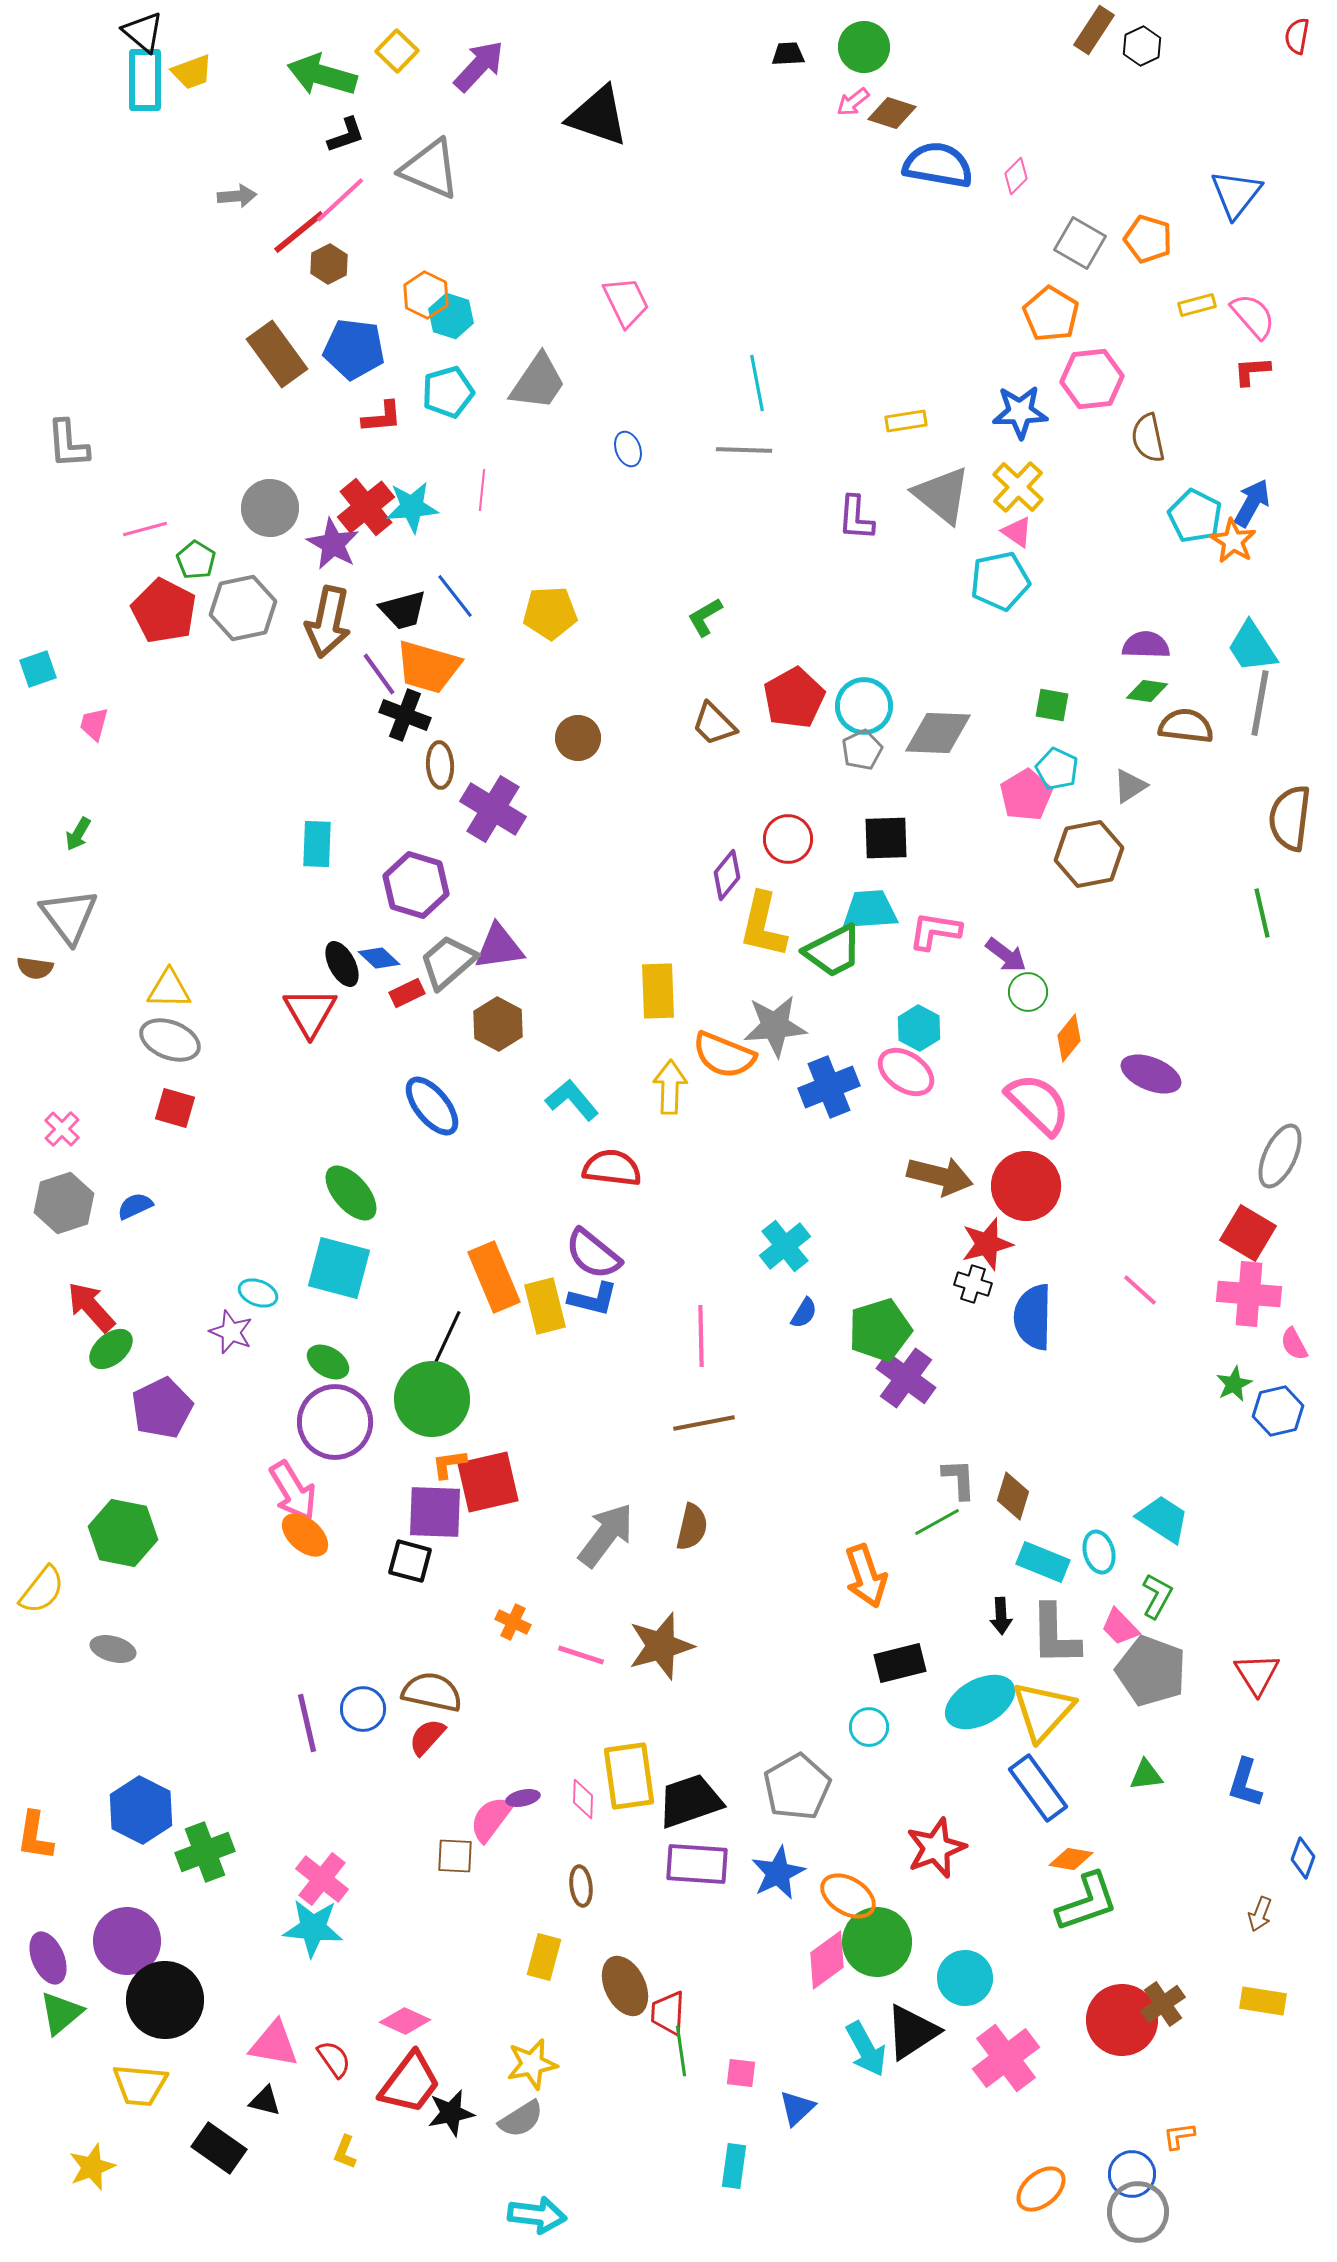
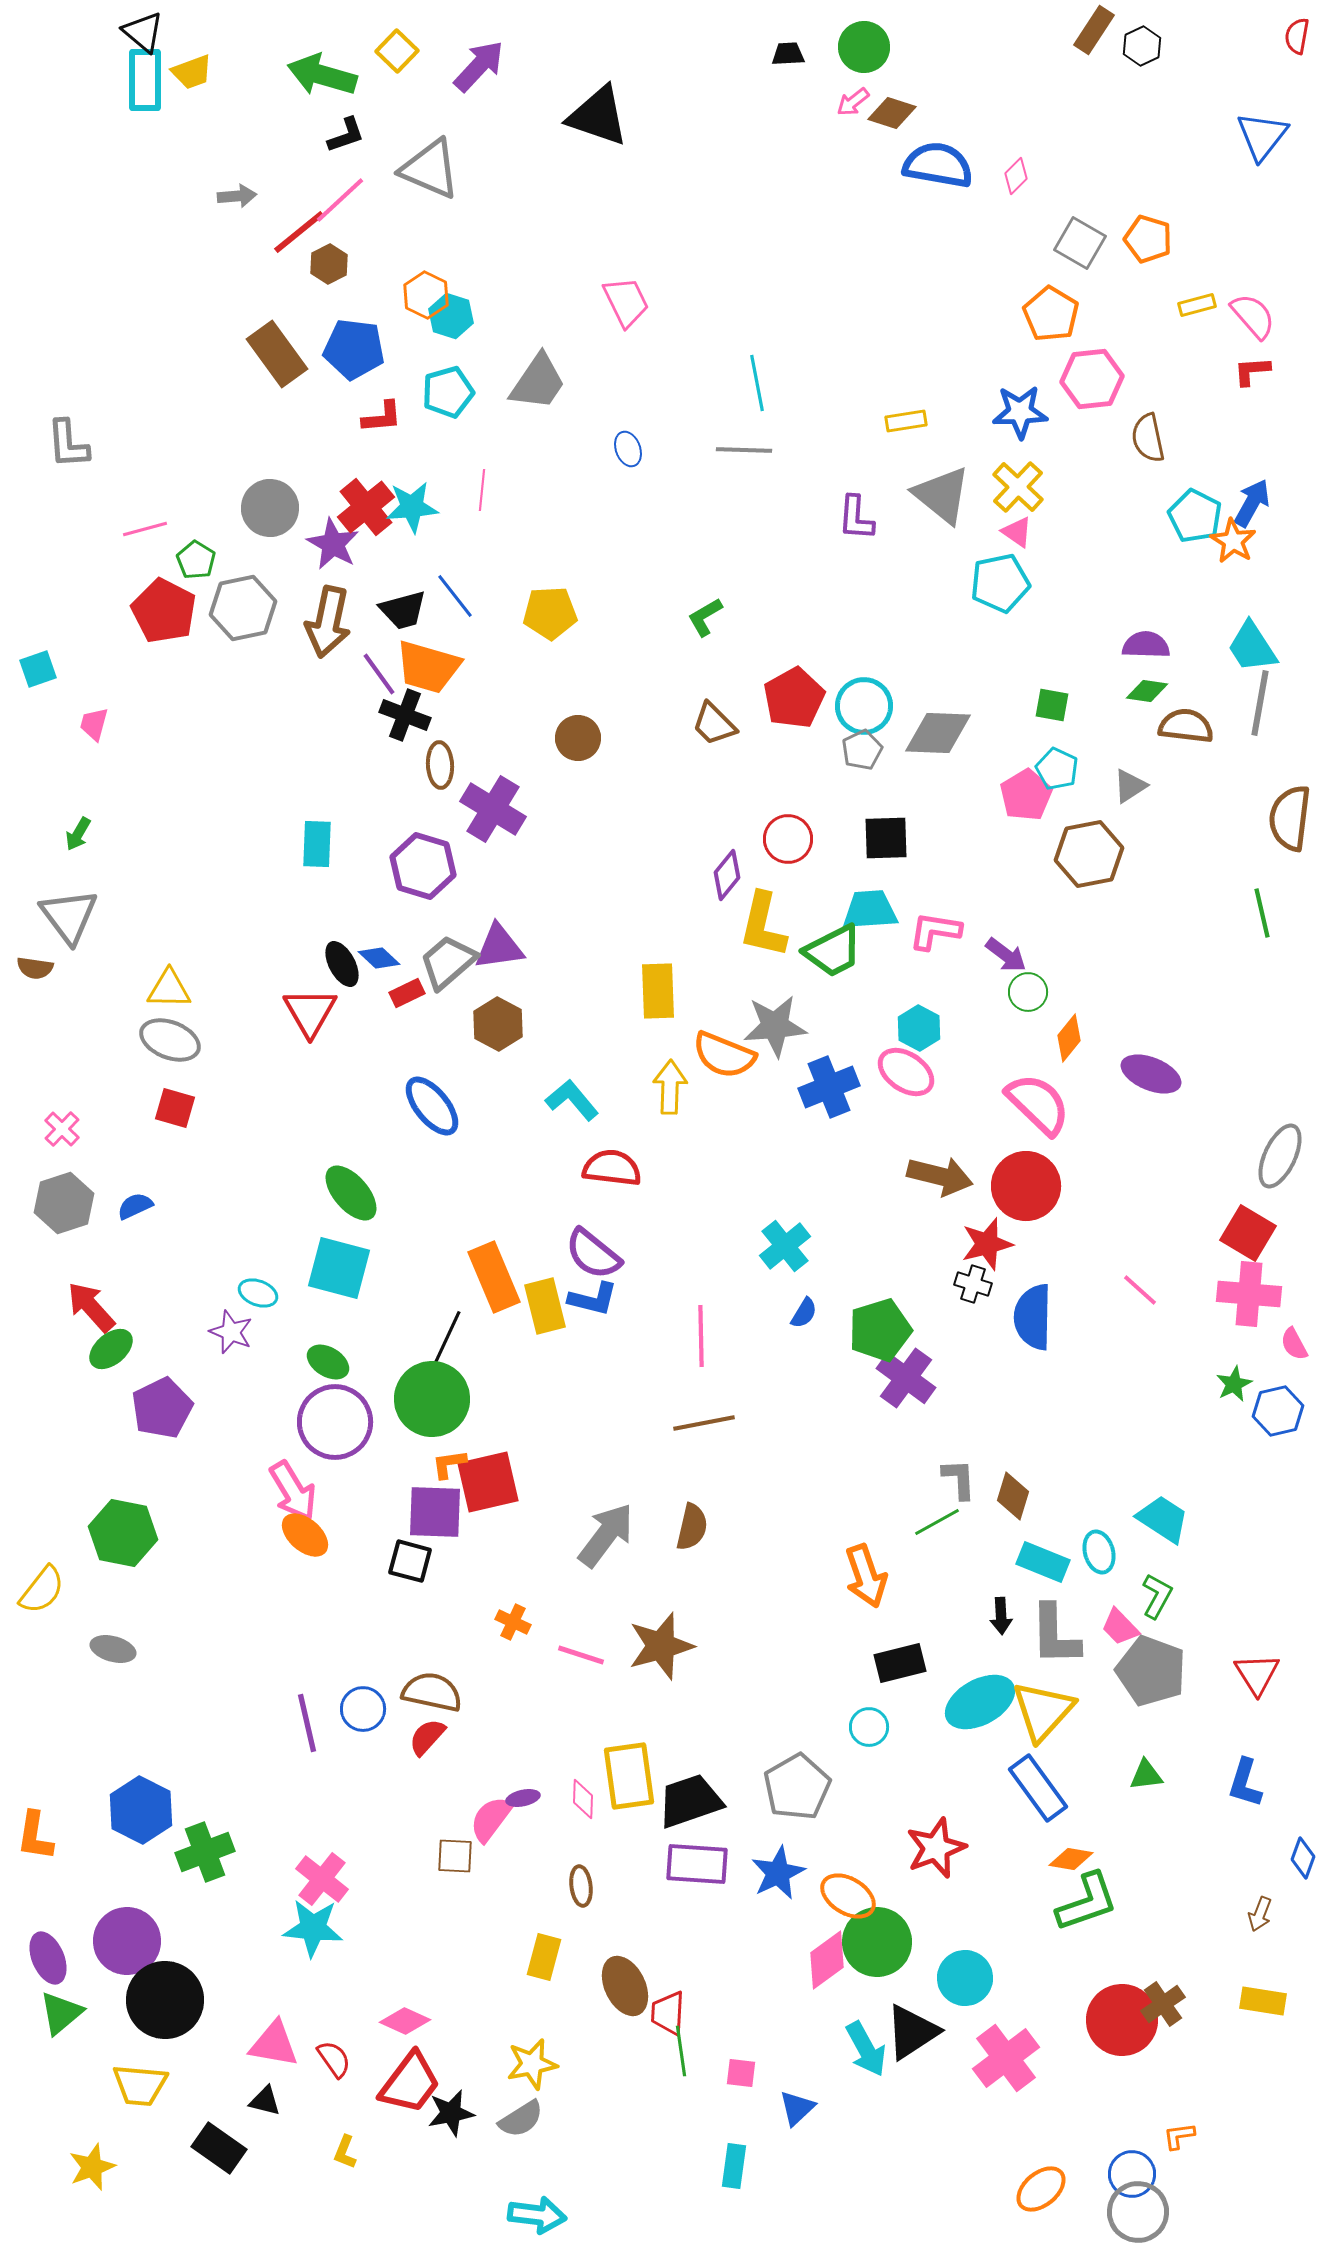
blue triangle at (1236, 194): moved 26 px right, 58 px up
cyan pentagon at (1000, 581): moved 2 px down
purple hexagon at (416, 885): moved 7 px right, 19 px up
